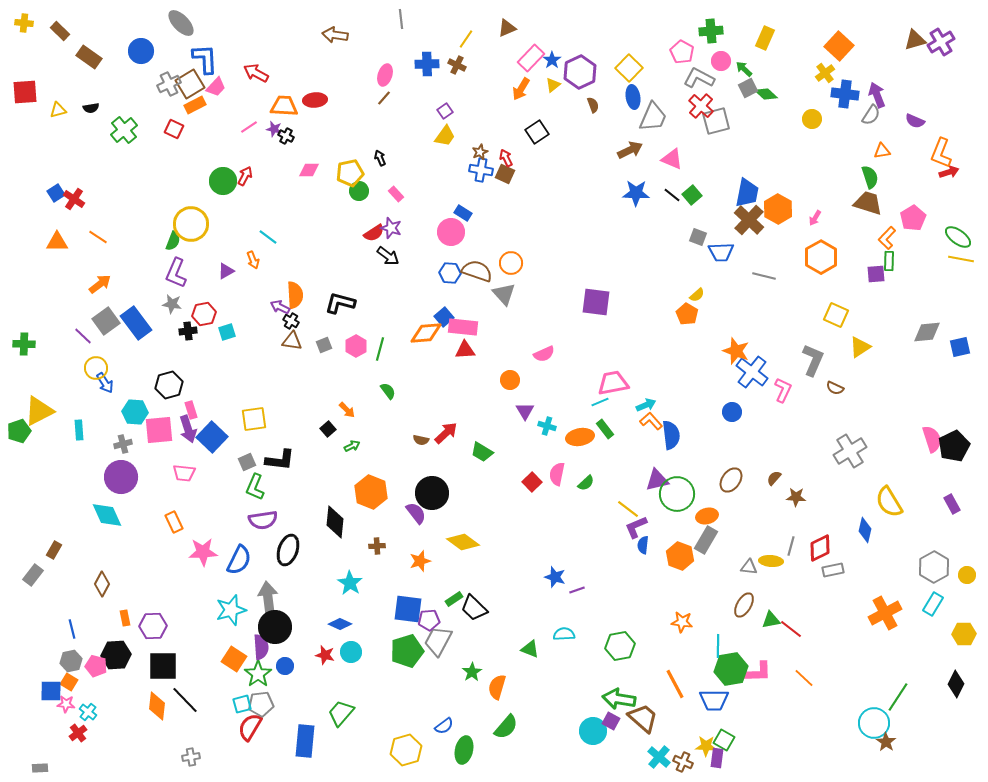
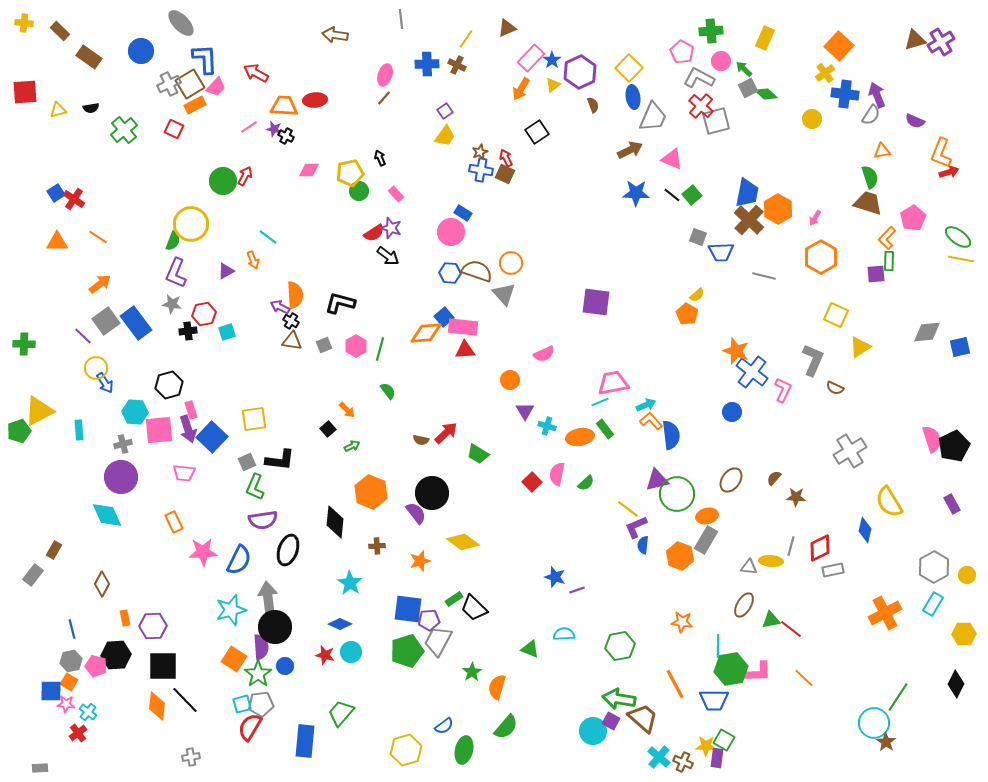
green trapezoid at (482, 452): moved 4 px left, 2 px down
